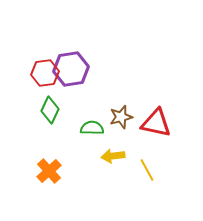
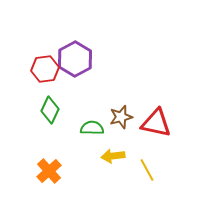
purple hexagon: moved 4 px right, 10 px up; rotated 20 degrees counterclockwise
red hexagon: moved 4 px up
